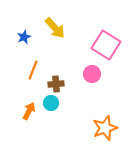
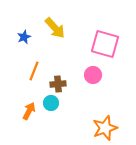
pink square: moved 1 px left, 1 px up; rotated 16 degrees counterclockwise
orange line: moved 1 px right, 1 px down
pink circle: moved 1 px right, 1 px down
brown cross: moved 2 px right
